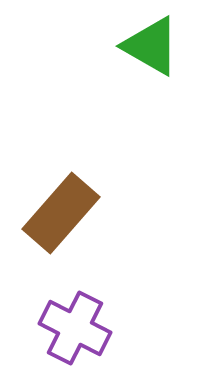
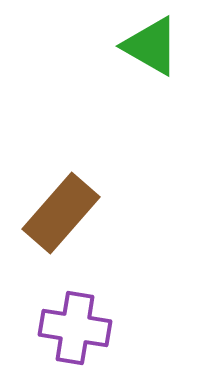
purple cross: rotated 18 degrees counterclockwise
